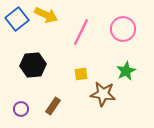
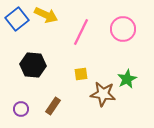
black hexagon: rotated 10 degrees clockwise
green star: moved 1 px right, 8 px down
